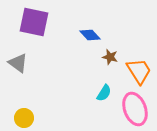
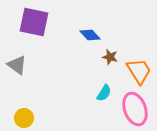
gray triangle: moved 1 px left, 2 px down
